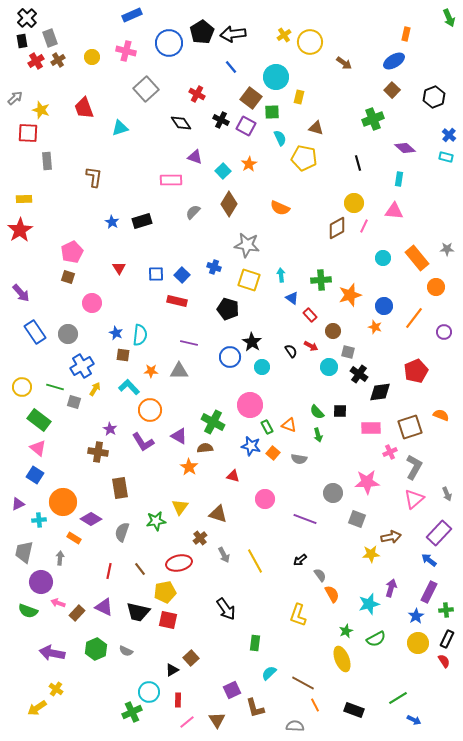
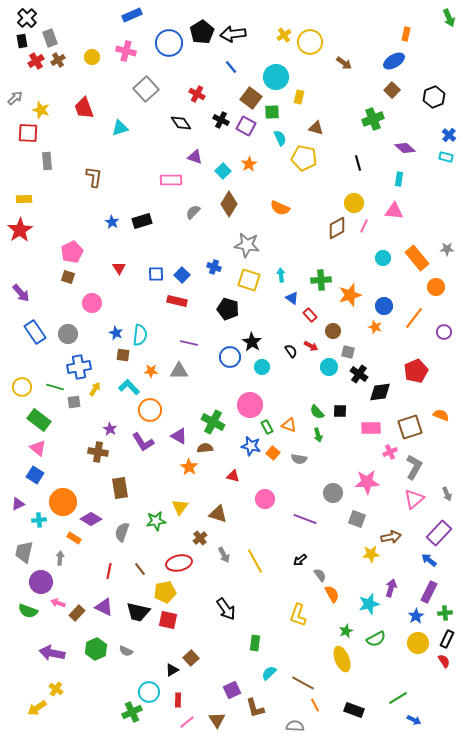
blue cross at (82, 366): moved 3 px left, 1 px down; rotated 20 degrees clockwise
gray square at (74, 402): rotated 24 degrees counterclockwise
green cross at (446, 610): moved 1 px left, 3 px down
